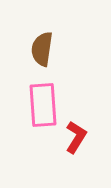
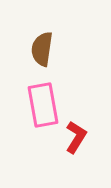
pink rectangle: rotated 6 degrees counterclockwise
